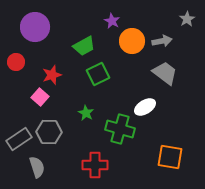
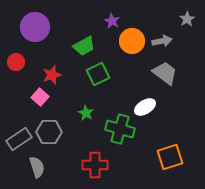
orange square: rotated 28 degrees counterclockwise
